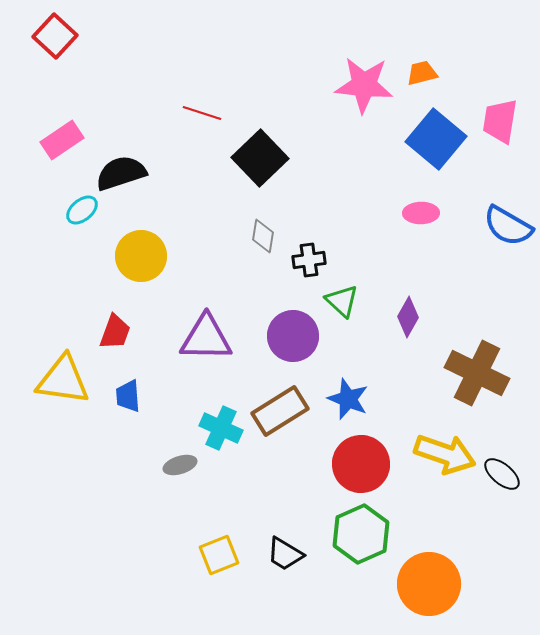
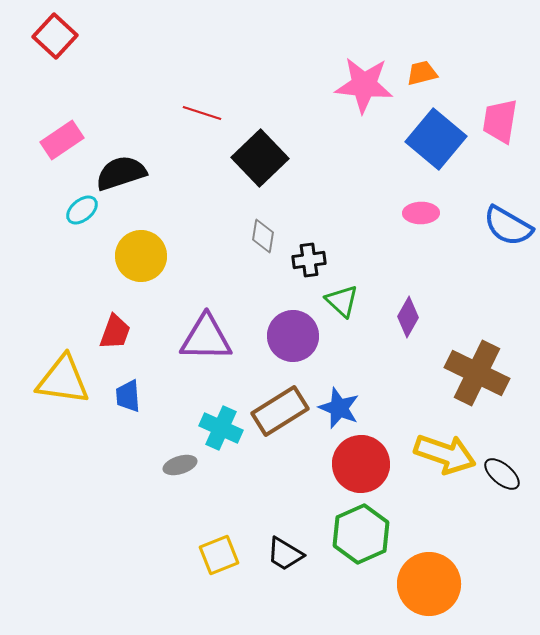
blue star: moved 9 px left, 9 px down
